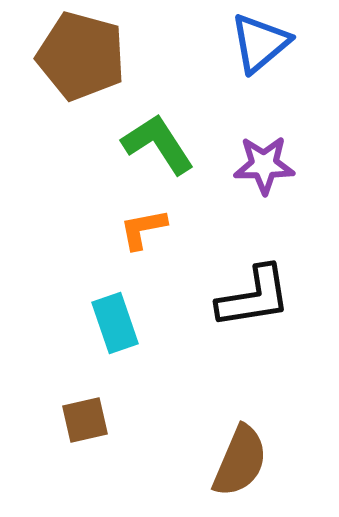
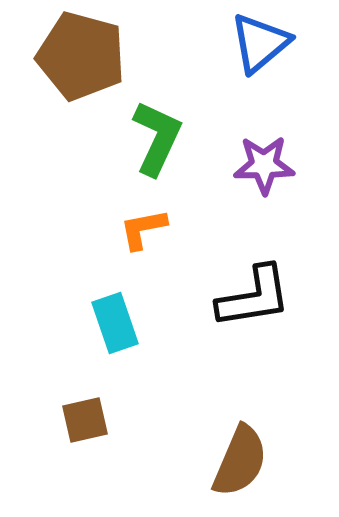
green L-shape: moved 1 px left, 6 px up; rotated 58 degrees clockwise
